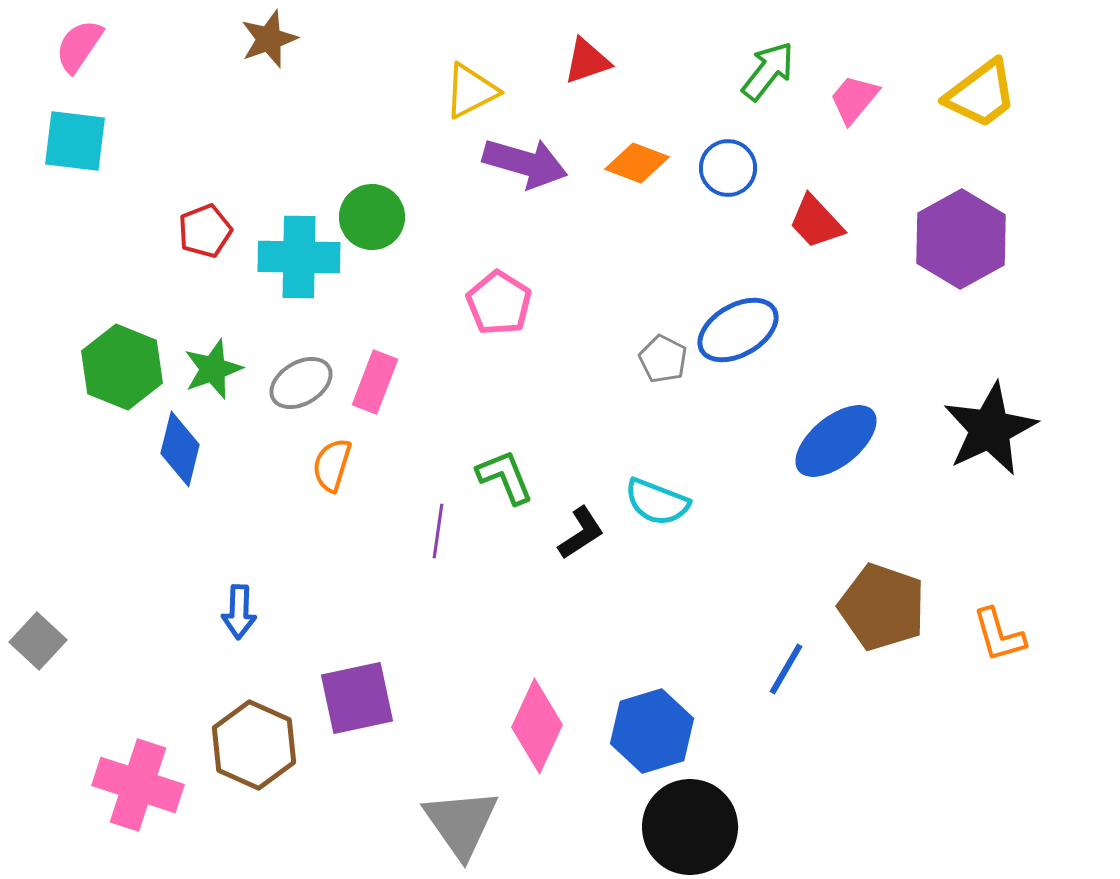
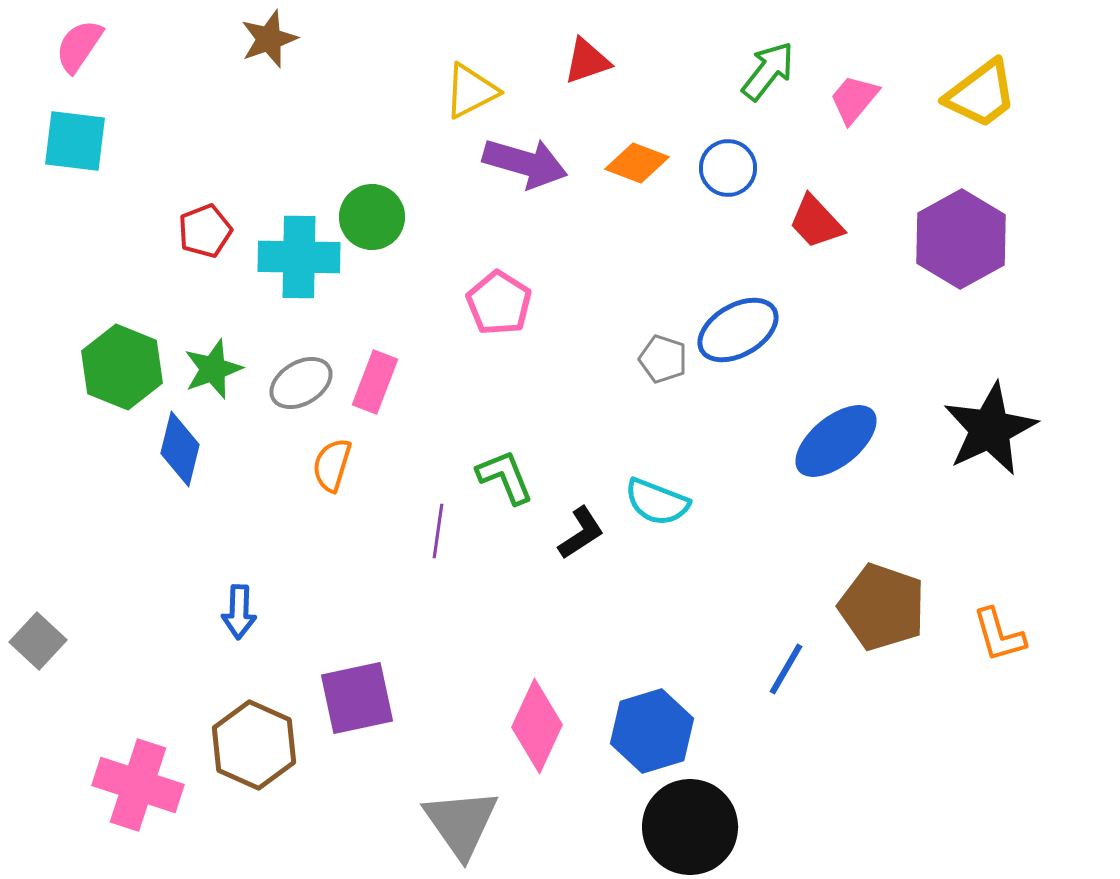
gray pentagon at (663, 359): rotated 9 degrees counterclockwise
